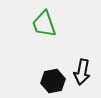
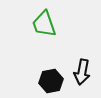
black hexagon: moved 2 px left
